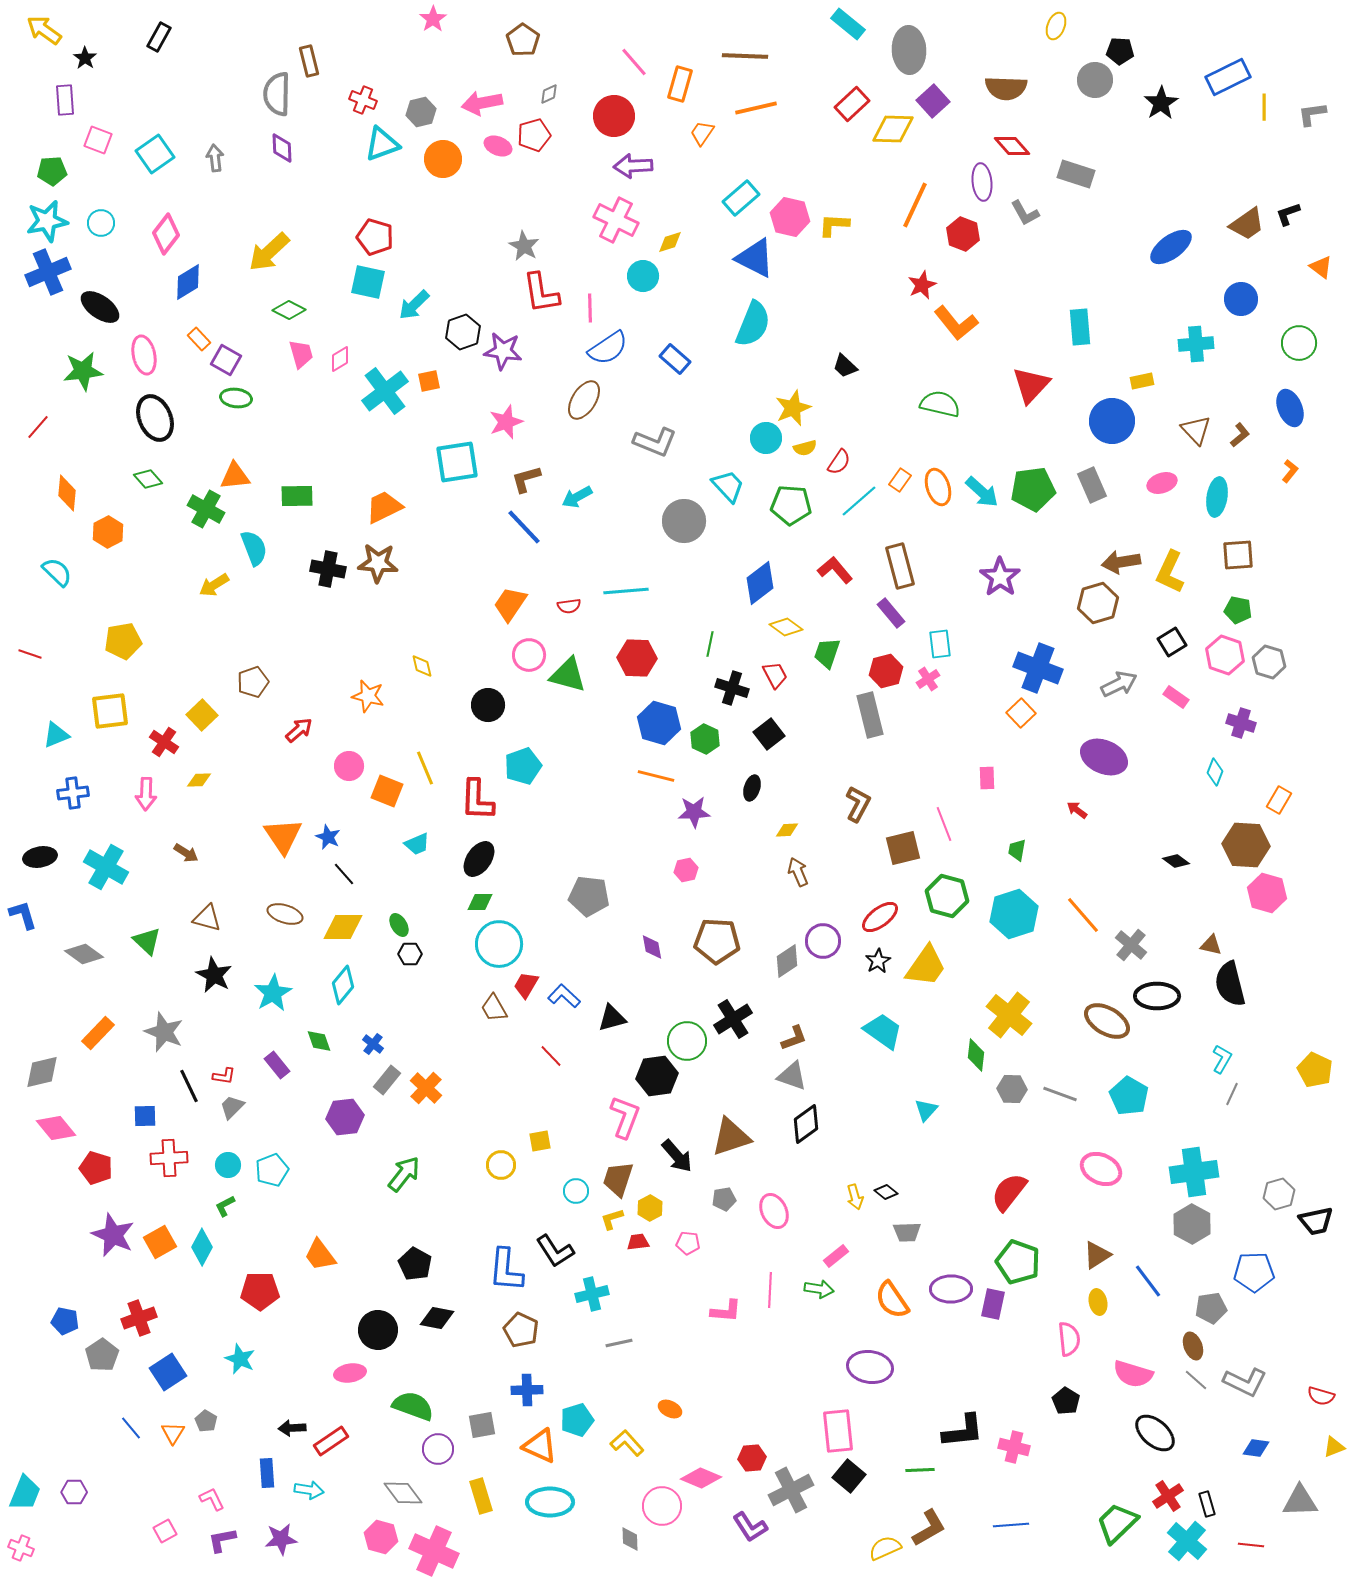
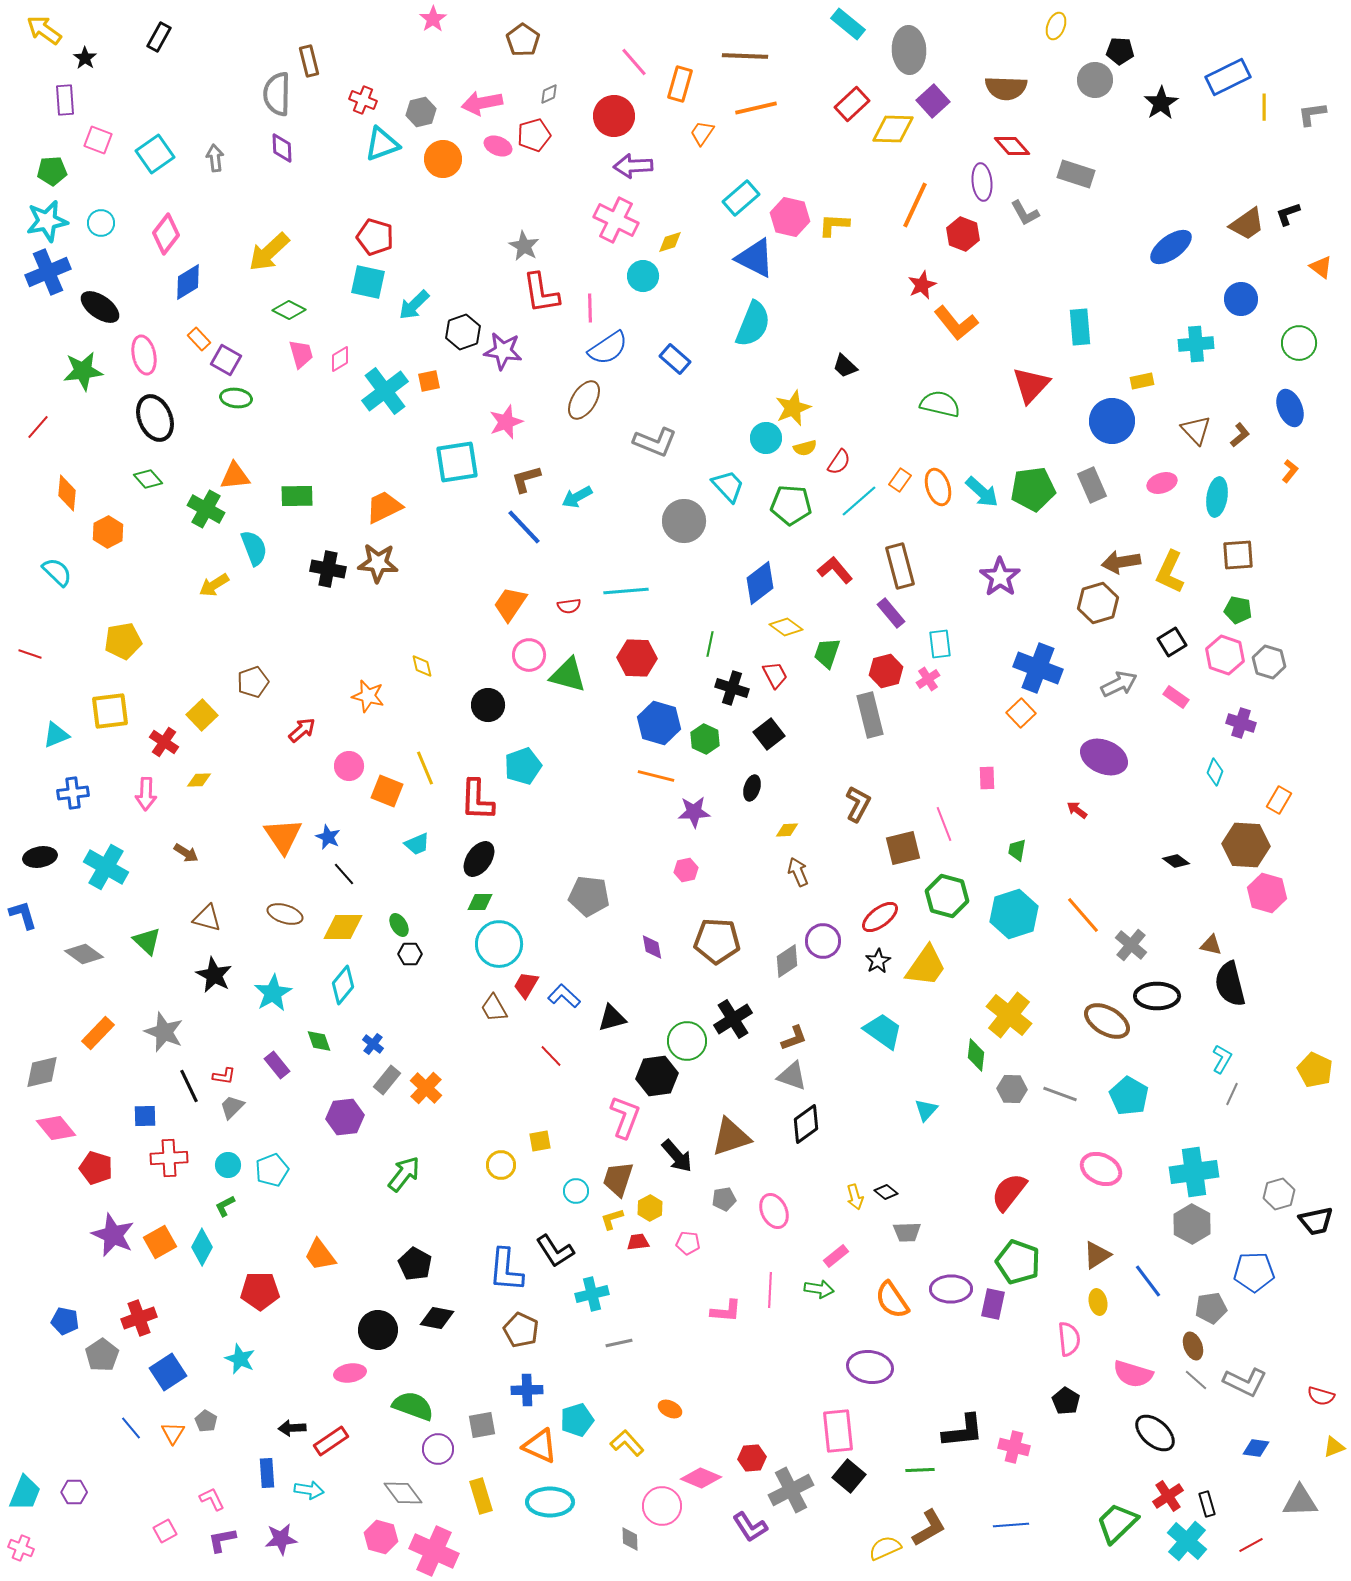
red arrow at (299, 730): moved 3 px right
red line at (1251, 1545): rotated 35 degrees counterclockwise
